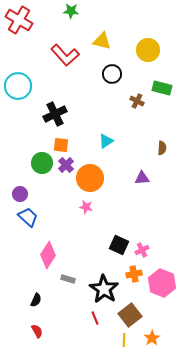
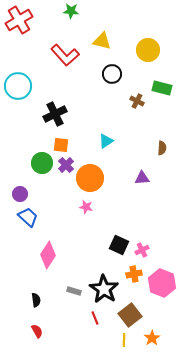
red cross: rotated 28 degrees clockwise
gray rectangle: moved 6 px right, 12 px down
black semicircle: rotated 32 degrees counterclockwise
